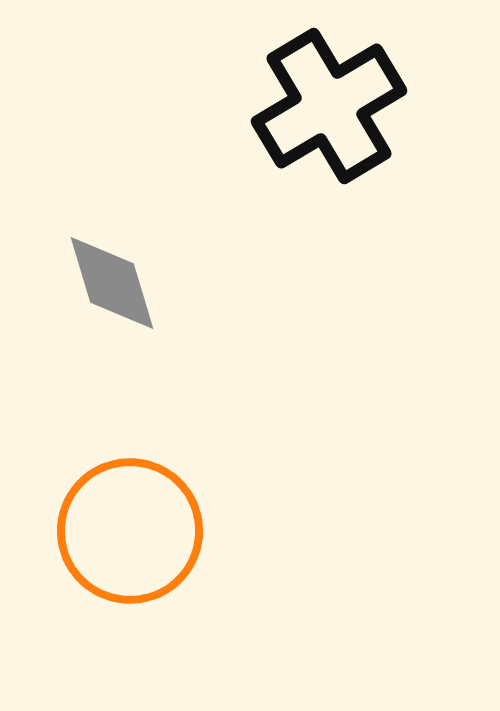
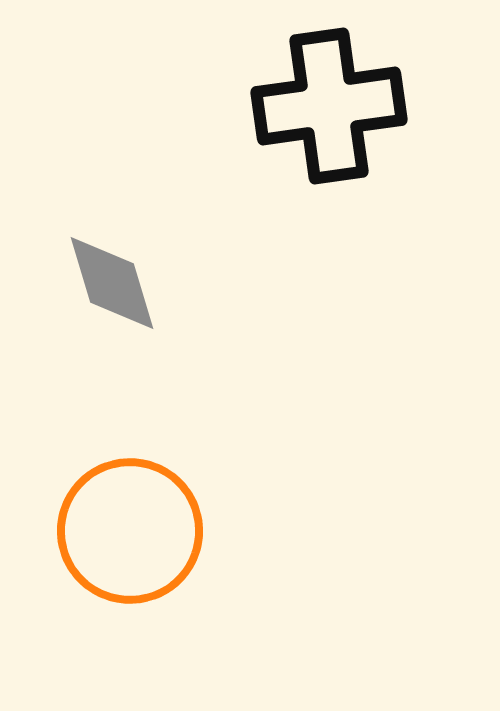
black cross: rotated 23 degrees clockwise
